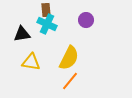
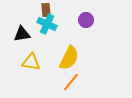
orange line: moved 1 px right, 1 px down
